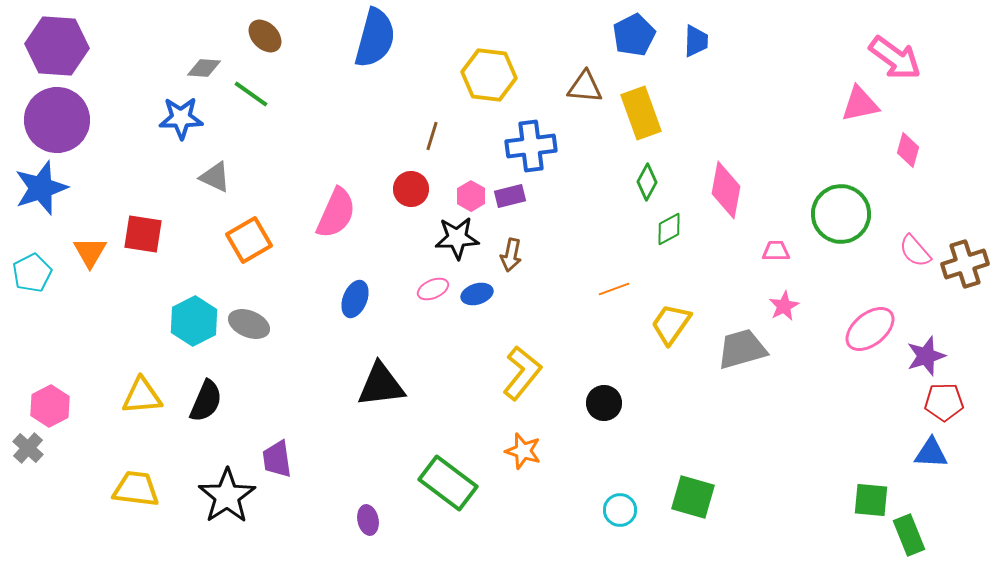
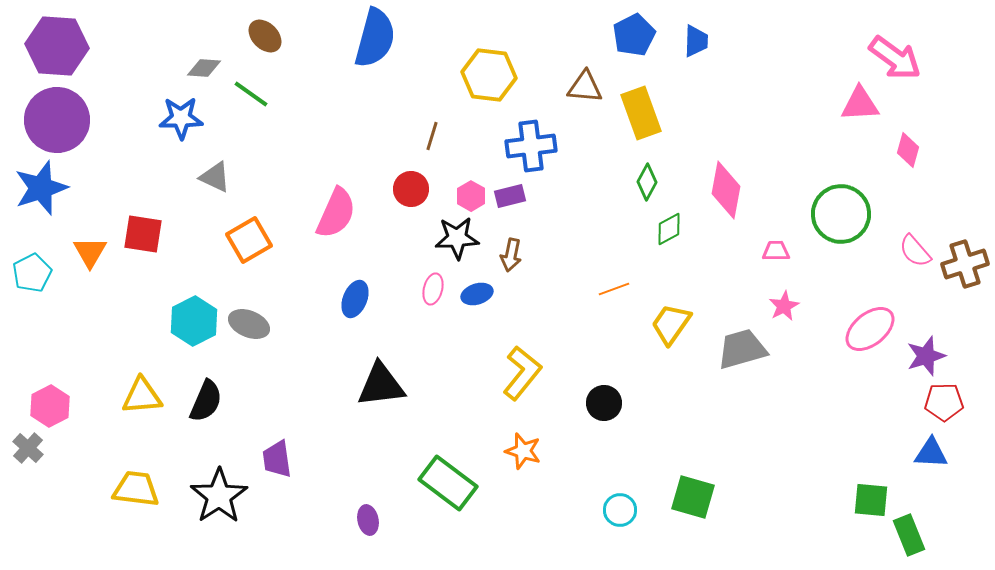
pink triangle at (860, 104): rotated 9 degrees clockwise
pink ellipse at (433, 289): rotated 52 degrees counterclockwise
black star at (227, 496): moved 8 px left
